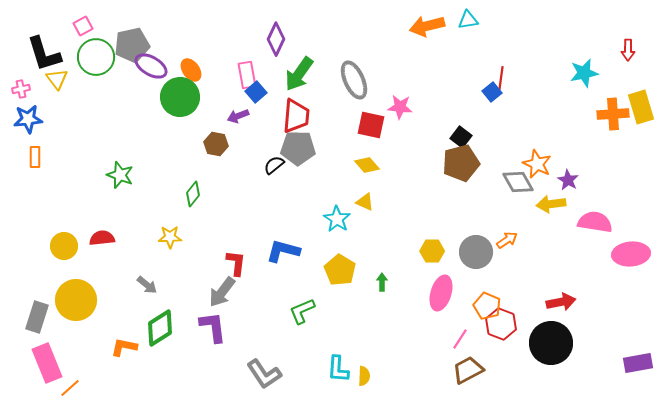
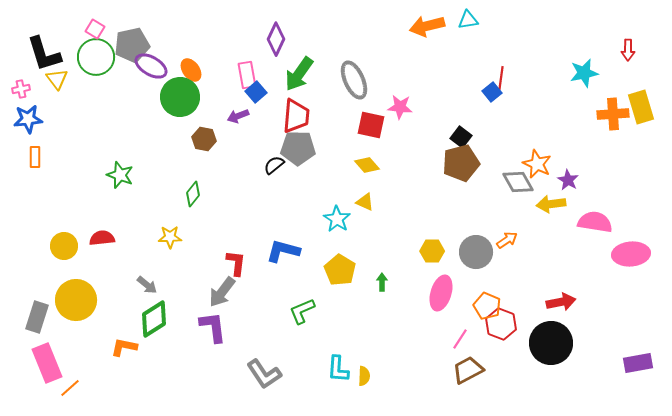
pink square at (83, 26): moved 12 px right, 3 px down; rotated 30 degrees counterclockwise
brown hexagon at (216, 144): moved 12 px left, 5 px up
green diamond at (160, 328): moved 6 px left, 9 px up
